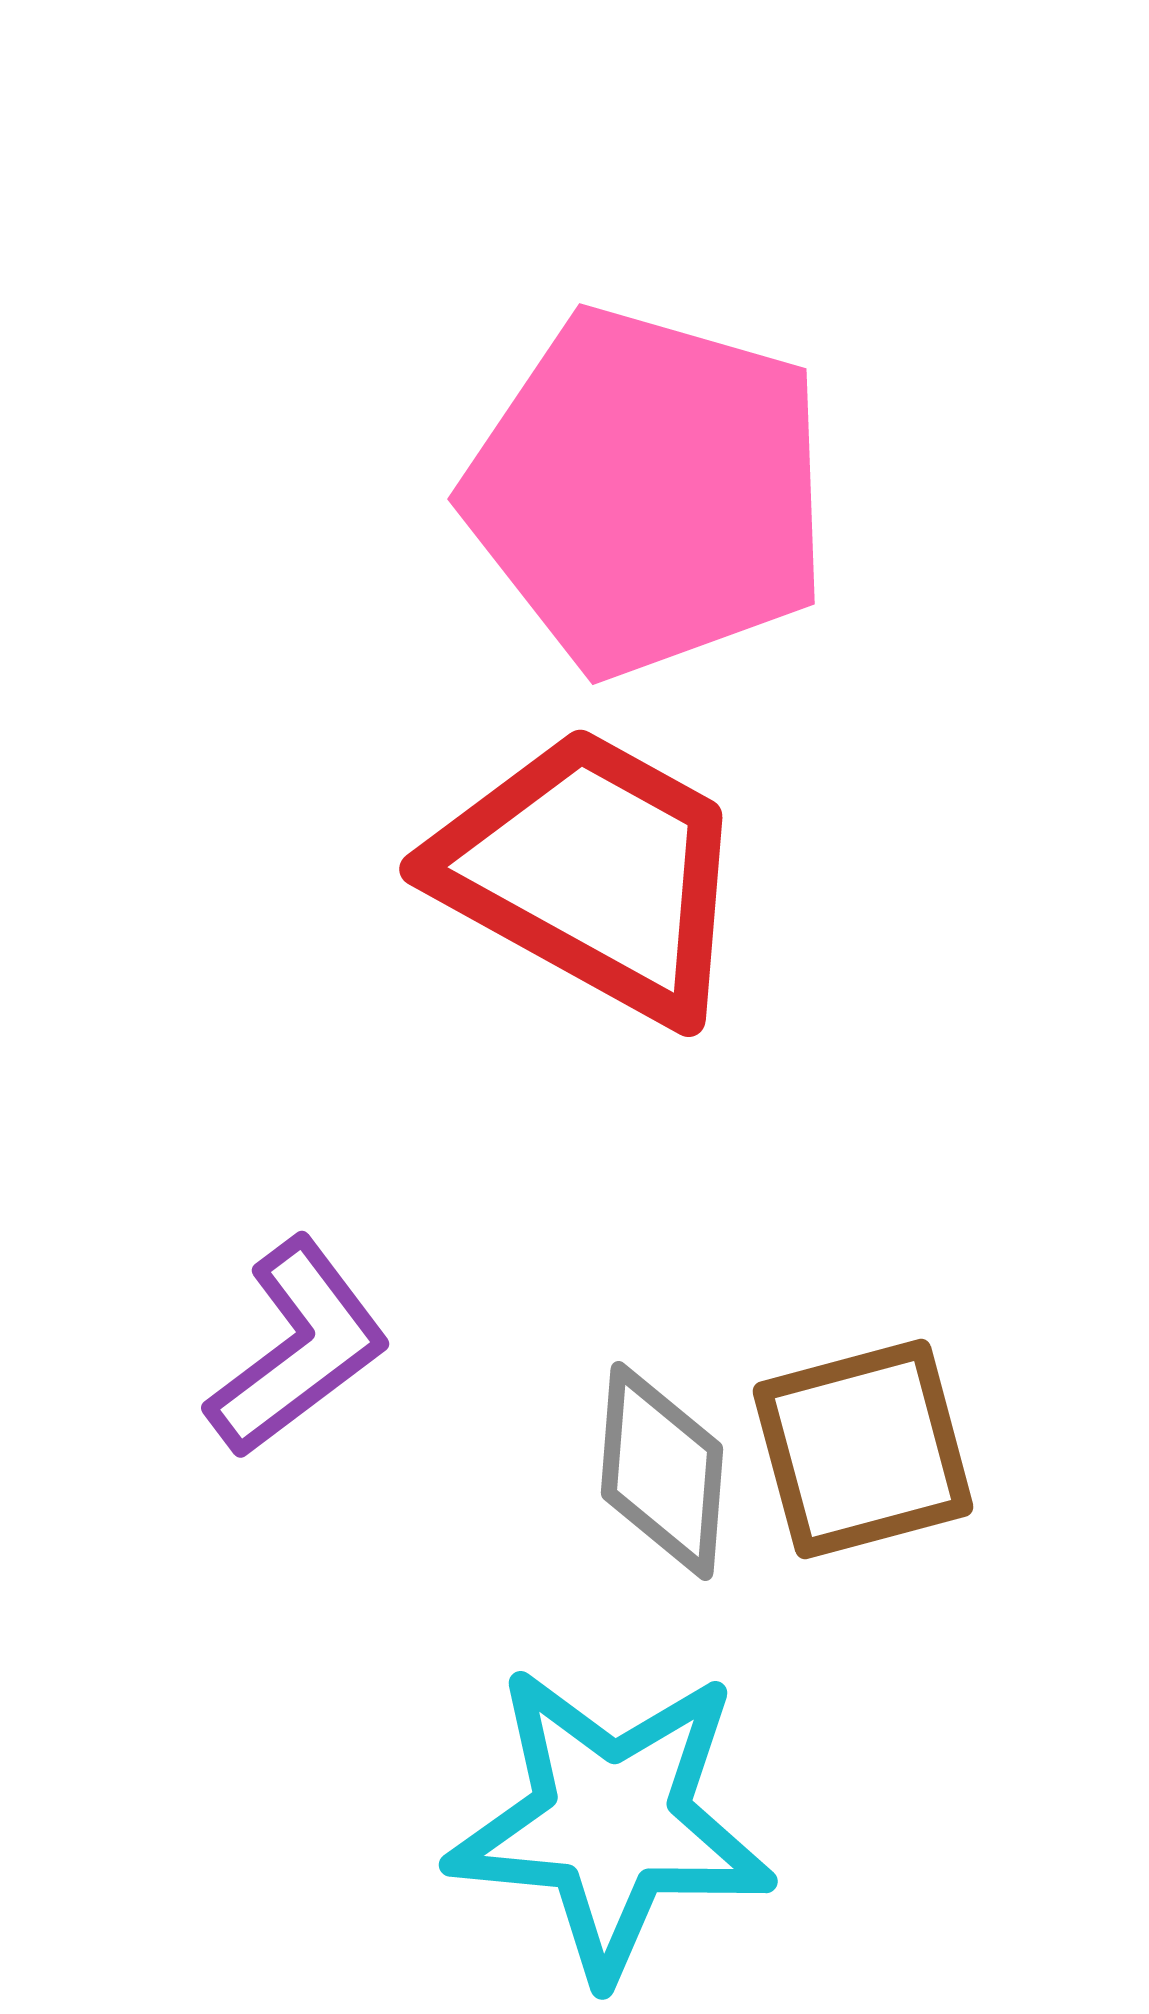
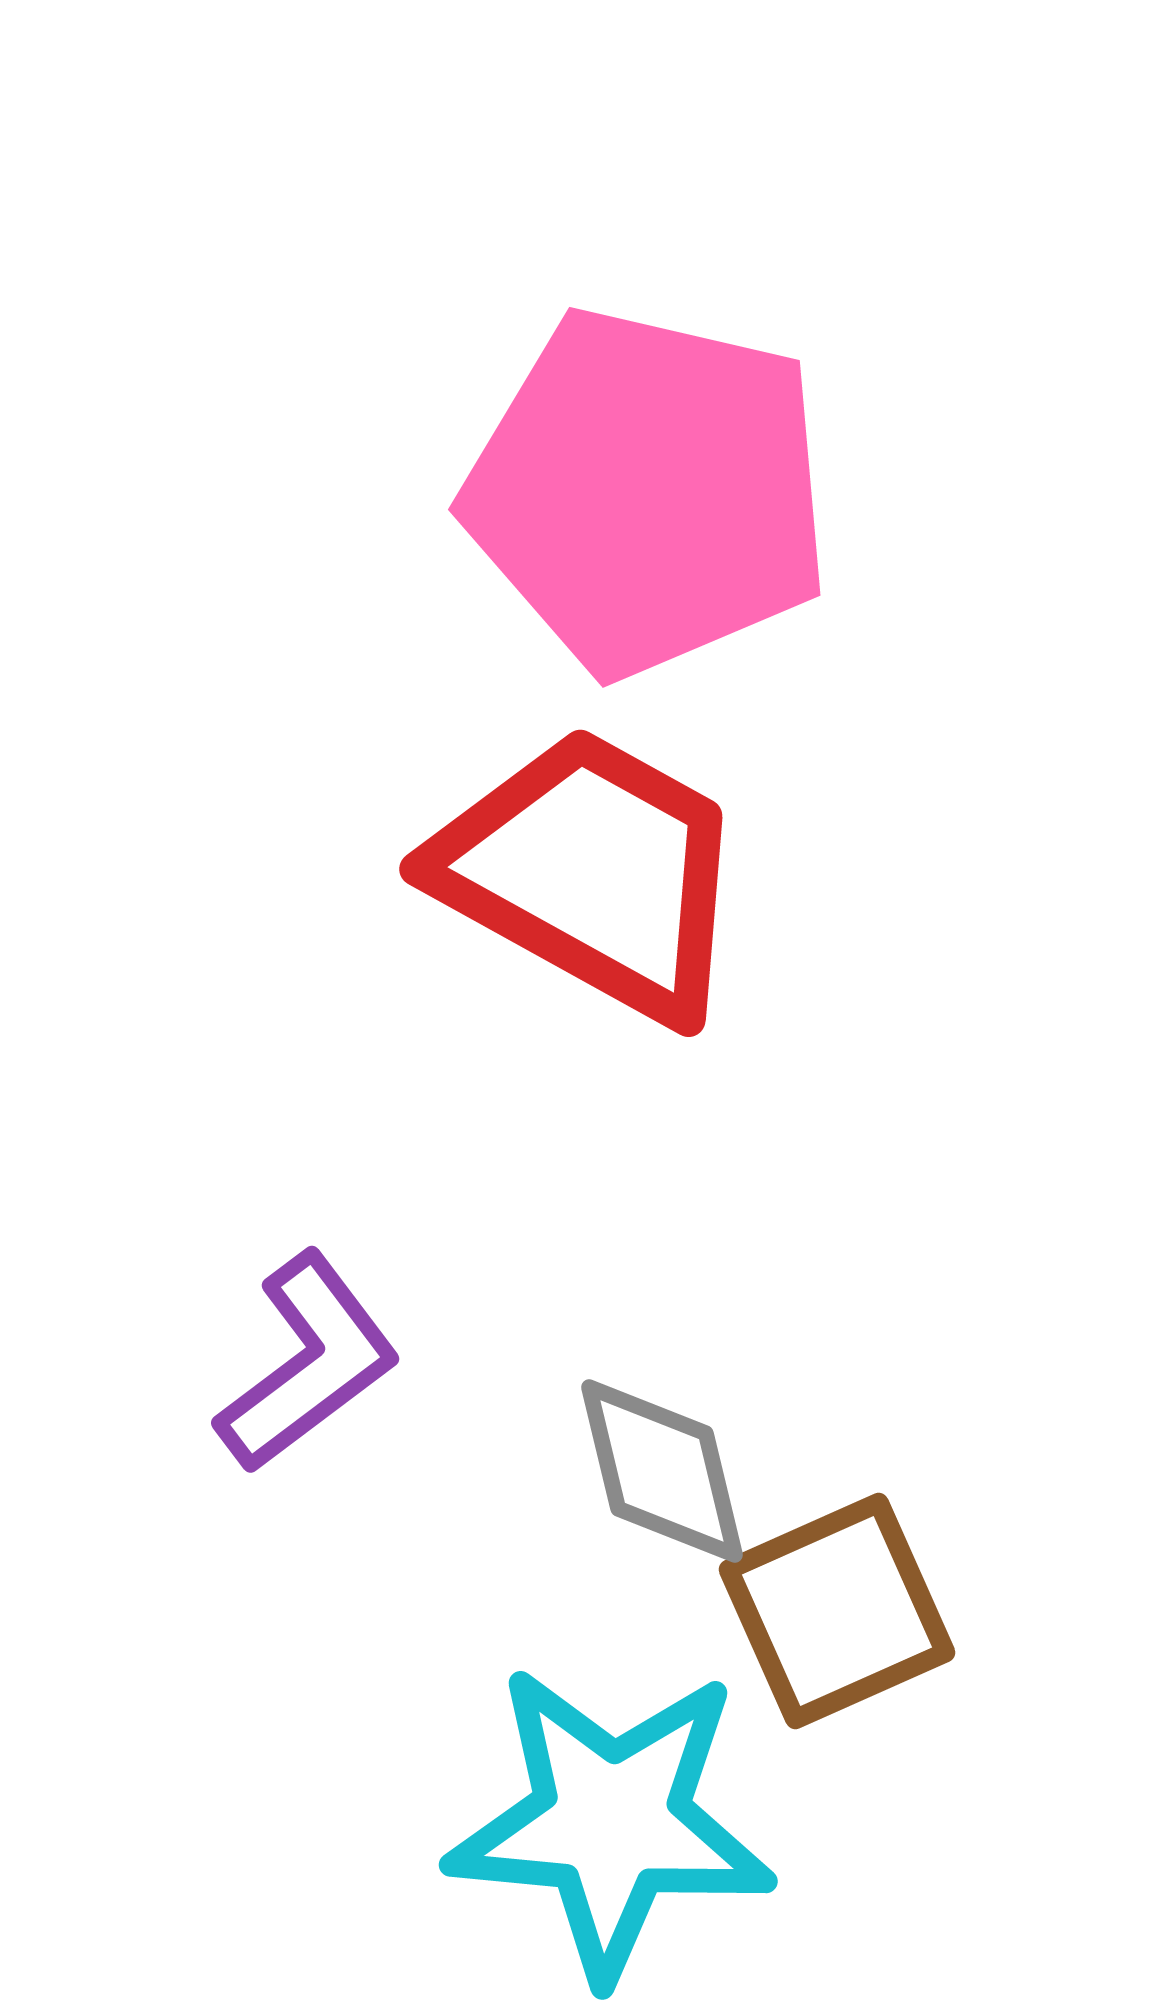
pink pentagon: rotated 3 degrees counterclockwise
purple L-shape: moved 10 px right, 15 px down
brown square: moved 26 px left, 162 px down; rotated 9 degrees counterclockwise
gray diamond: rotated 18 degrees counterclockwise
